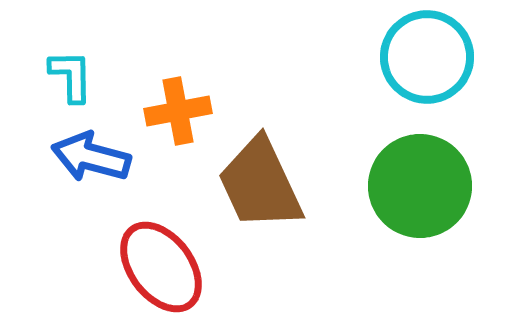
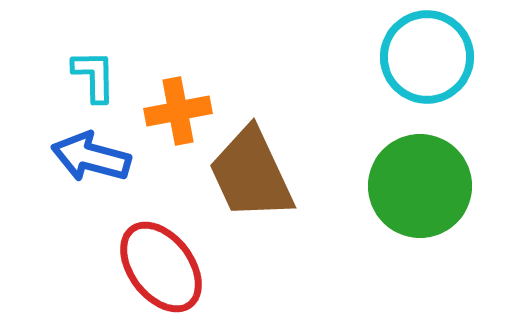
cyan L-shape: moved 23 px right
brown trapezoid: moved 9 px left, 10 px up
